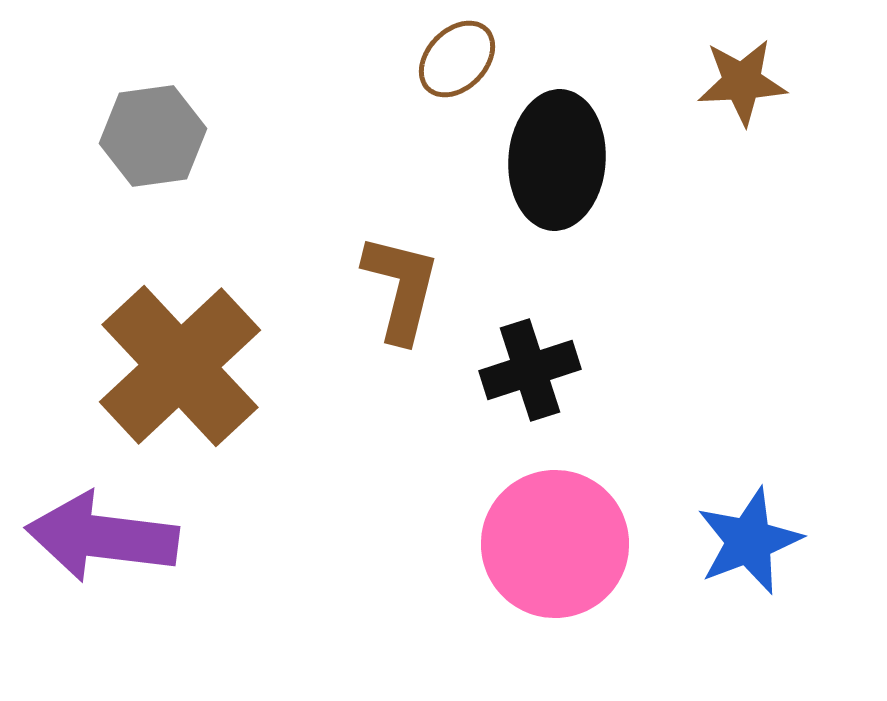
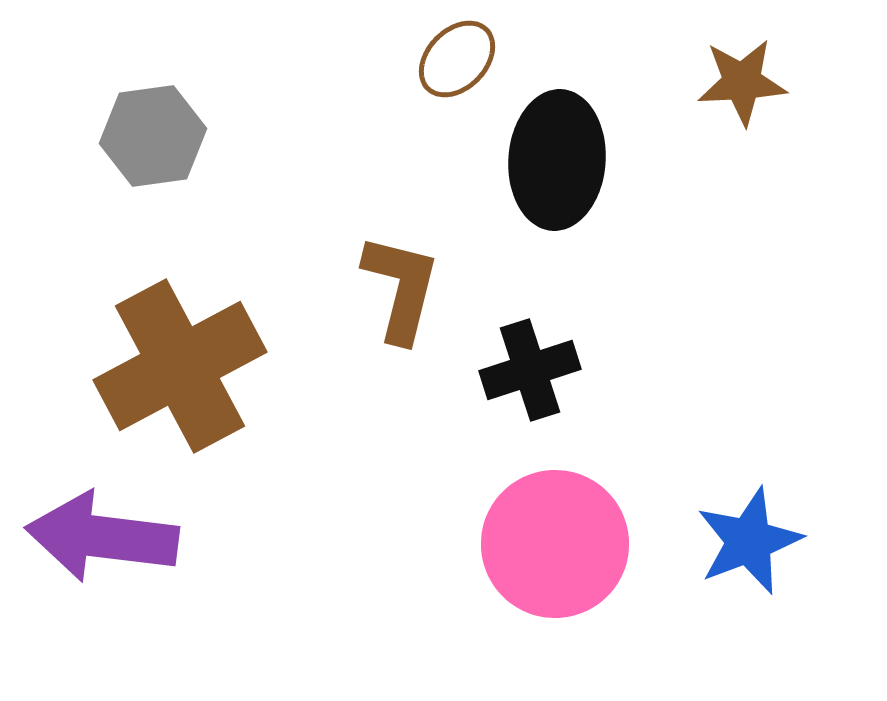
brown cross: rotated 15 degrees clockwise
